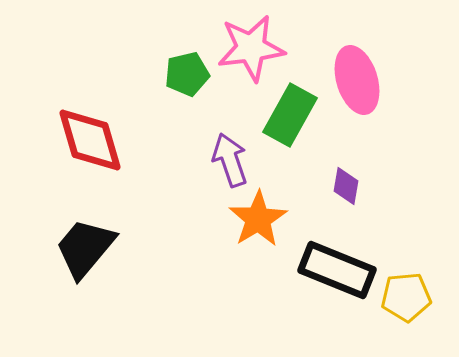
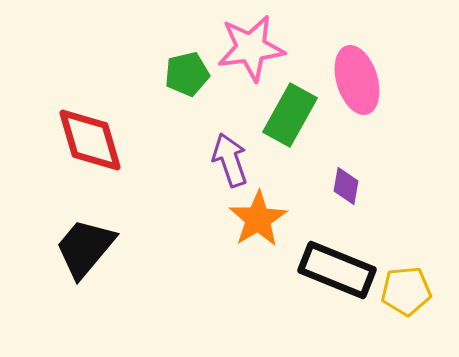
yellow pentagon: moved 6 px up
